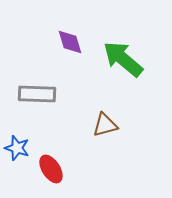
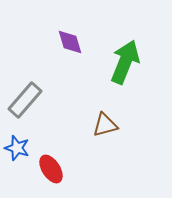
green arrow: moved 2 px right, 3 px down; rotated 72 degrees clockwise
gray rectangle: moved 12 px left, 6 px down; rotated 51 degrees counterclockwise
